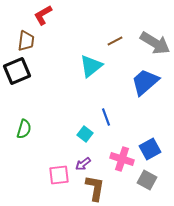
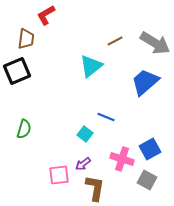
red L-shape: moved 3 px right
brown trapezoid: moved 2 px up
blue line: rotated 48 degrees counterclockwise
